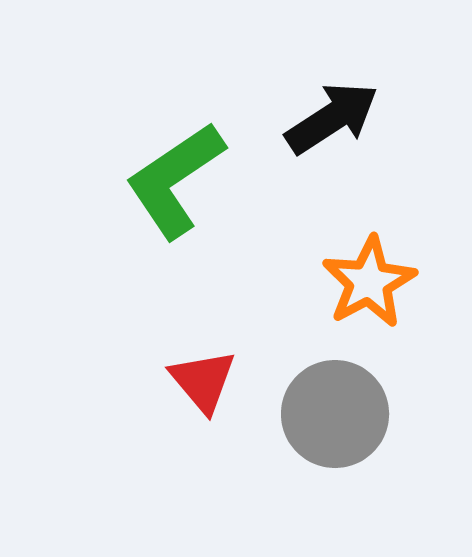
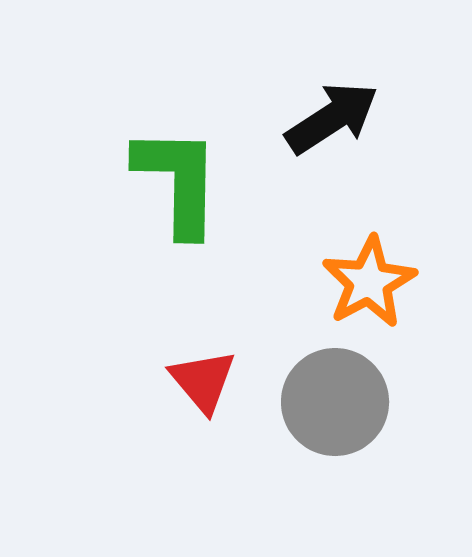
green L-shape: moved 3 px right, 1 px down; rotated 125 degrees clockwise
gray circle: moved 12 px up
